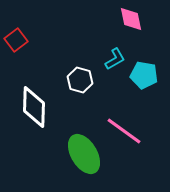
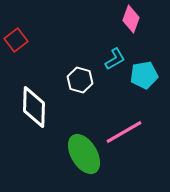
pink diamond: rotated 32 degrees clockwise
cyan pentagon: rotated 20 degrees counterclockwise
pink line: moved 1 px down; rotated 66 degrees counterclockwise
